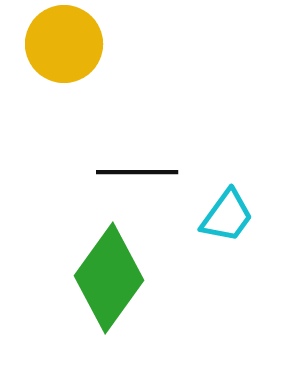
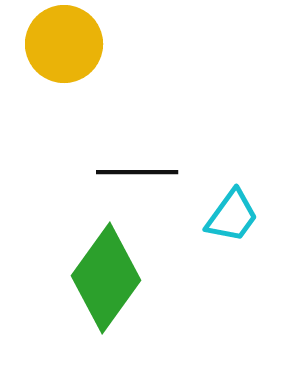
cyan trapezoid: moved 5 px right
green diamond: moved 3 px left
